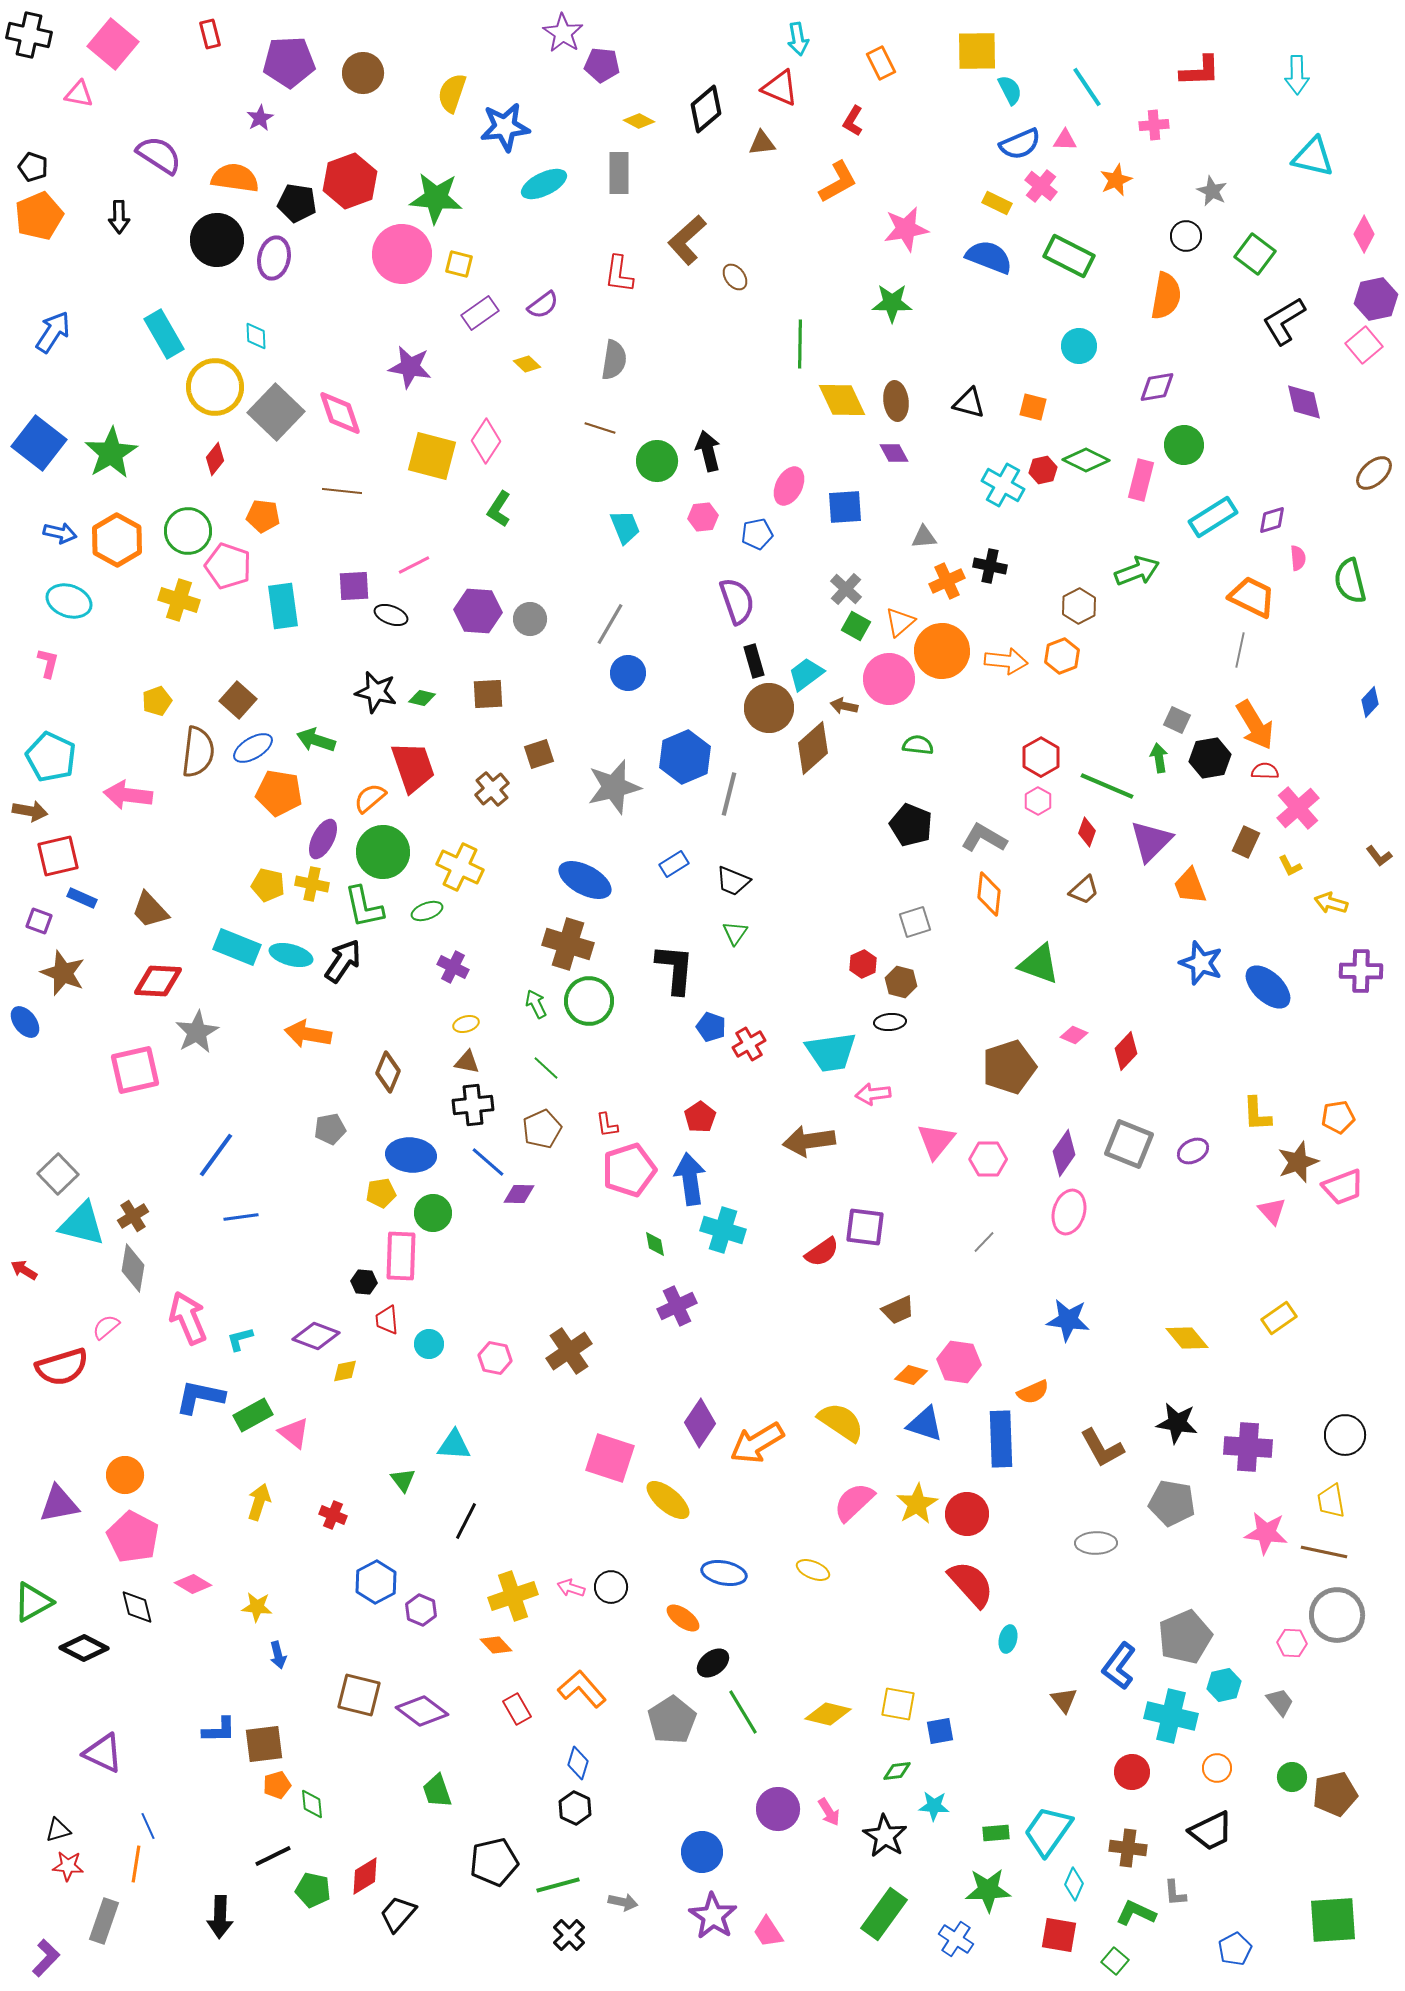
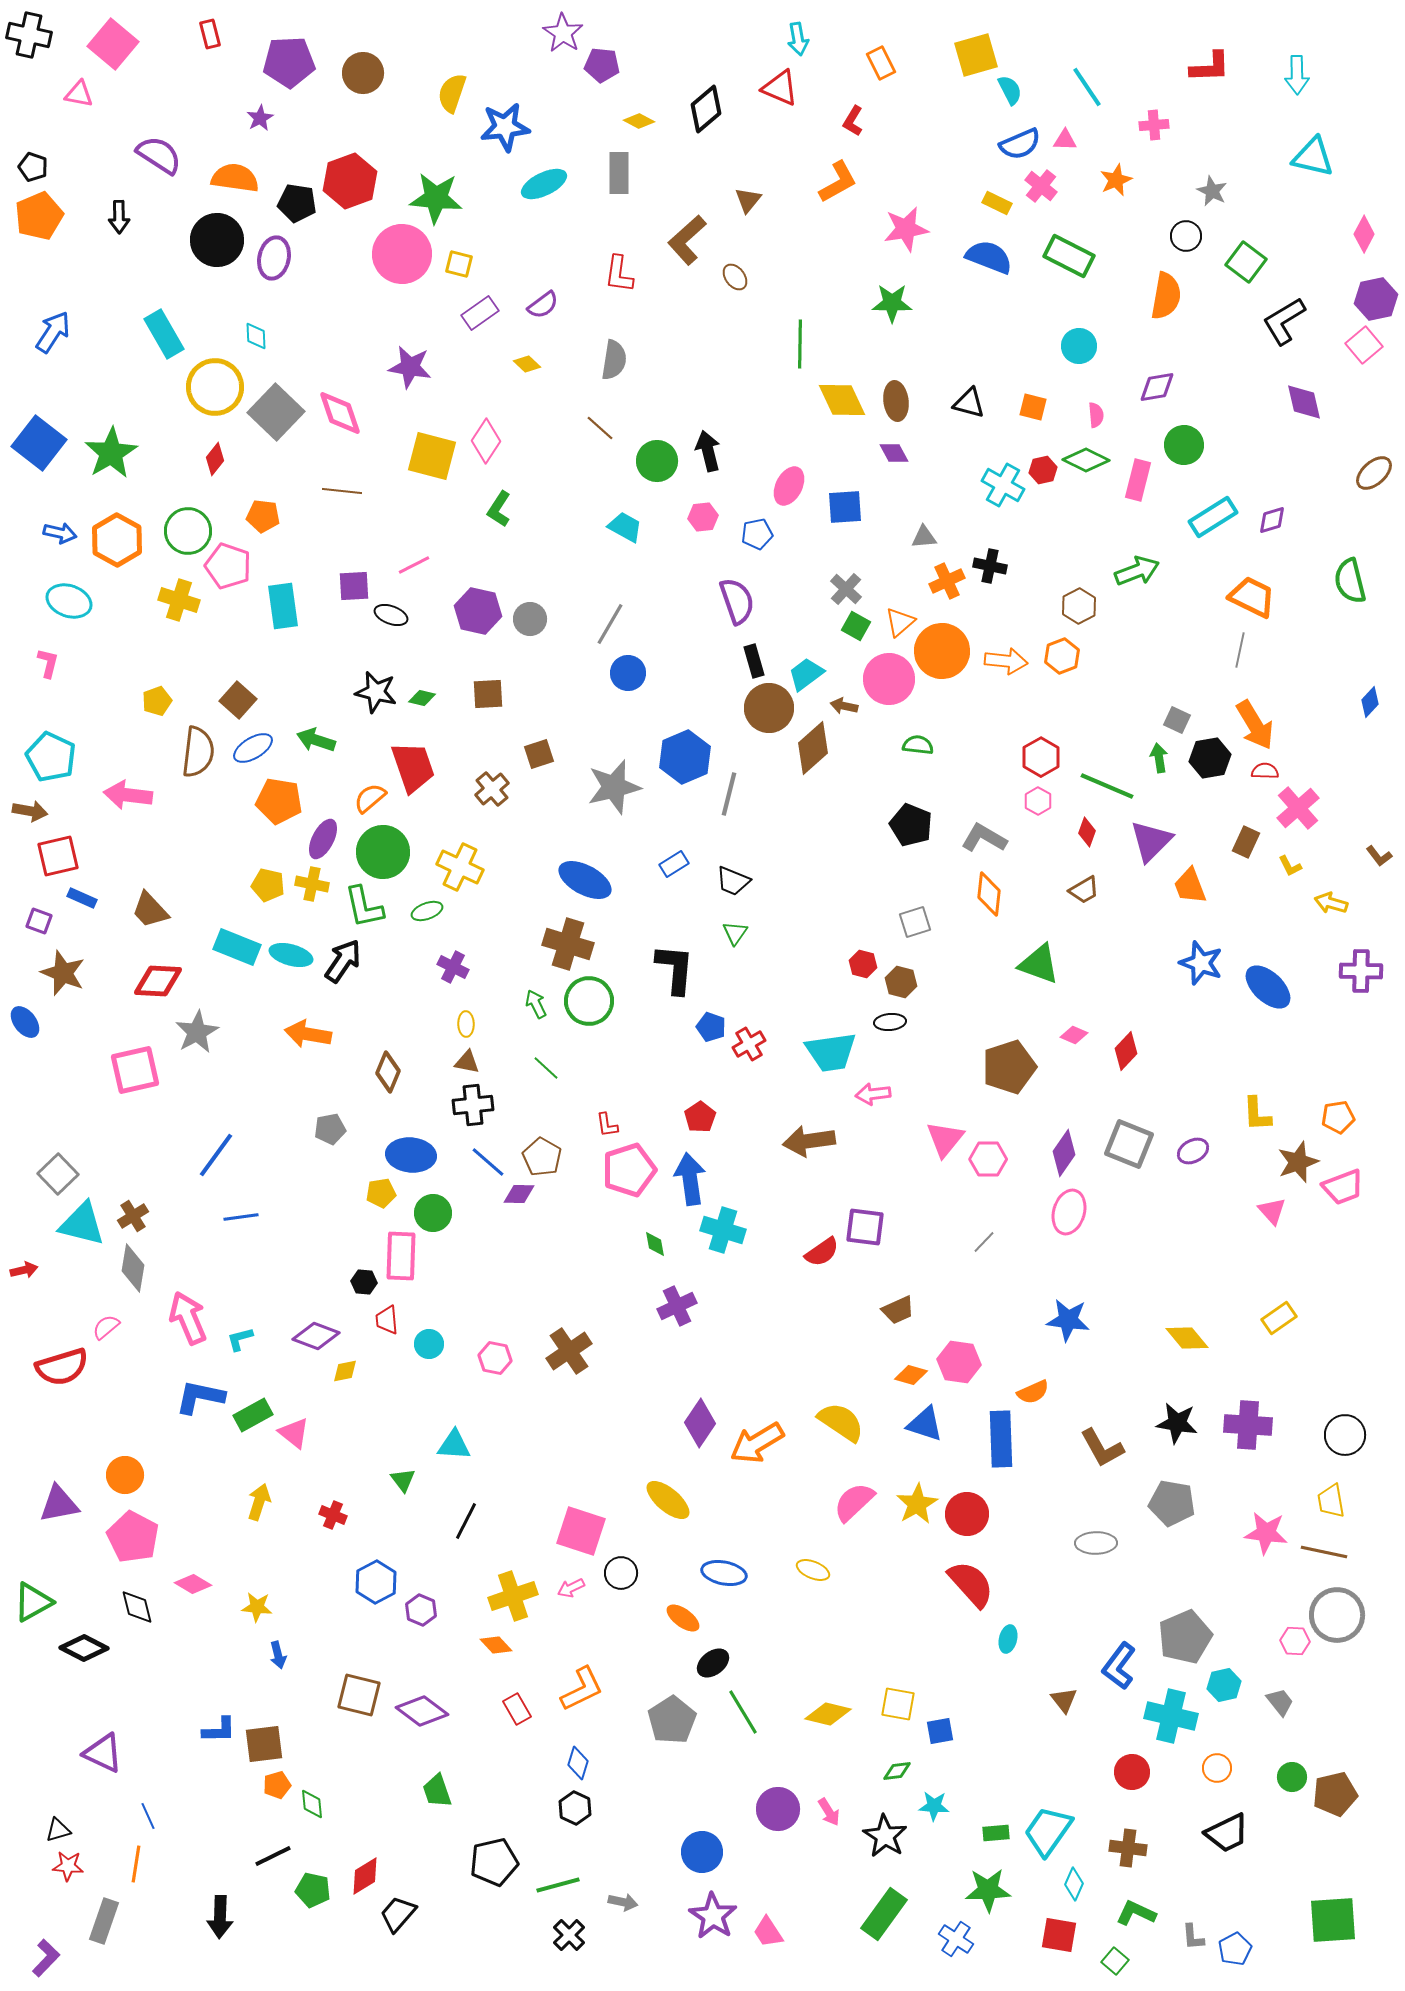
yellow square at (977, 51): moved 1 px left, 4 px down; rotated 15 degrees counterclockwise
red L-shape at (1200, 71): moved 10 px right, 4 px up
brown triangle at (762, 143): moved 14 px left, 57 px down; rotated 44 degrees counterclockwise
green square at (1255, 254): moved 9 px left, 8 px down
brown line at (600, 428): rotated 24 degrees clockwise
pink rectangle at (1141, 480): moved 3 px left
cyan trapezoid at (625, 527): rotated 39 degrees counterclockwise
pink semicircle at (1298, 558): moved 202 px left, 143 px up
purple hexagon at (478, 611): rotated 9 degrees clockwise
orange pentagon at (279, 793): moved 8 px down
brown trapezoid at (1084, 890): rotated 12 degrees clockwise
red hexagon at (863, 964): rotated 20 degrees counterclockwise
yellow ellipse at (466, 1024): rotated 75 degrees counterclockwise
brown pentagon at (542, 1129): moved 28 px down; rotated 18 degrees counterclockwise
pink triangle at (936, 1141): moved 9 px right, 2 px up
red arrow at (24, 1270): rotated 136 degrees clockwise
purple cross at (1248, 1447): moved 22 px up
pink square at (610, 1458): moved 29 px left, 73 px down
black circle at (611, 1587): moved 10 px right, 14 px up
pink arrow at (571, 1588): rotated 44 degrees counterclockwise
pink hexagon at (1292, 1643): moved 3 px right, 2 px up
orange L-shape at (582, 1689): rotated 105 degrees clockwise
blue line at (148, 1826): moved 10 px up
black trapezoid at (1211, 1831): moved 16 px right, 2 px down
gray L-shape at (1175, 1893): moved 18 px right, 44 px down
